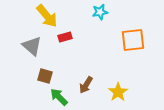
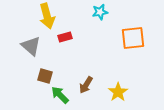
yellow arrow: rotated 25 degrees clockwise
orange square: moved 2 px up
gray triangle: moved 1 px left
green arrow: moved 1 px right, 2 px up
